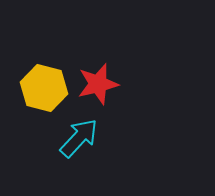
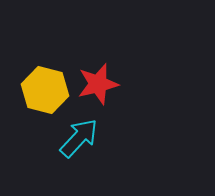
yellow hexagon: moved 1 px right, 2 px down
